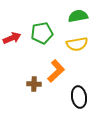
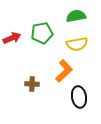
green semicircle: moved 2 px left
orange L-shape: moved 8 px right
brown cross: moved 2 px left
